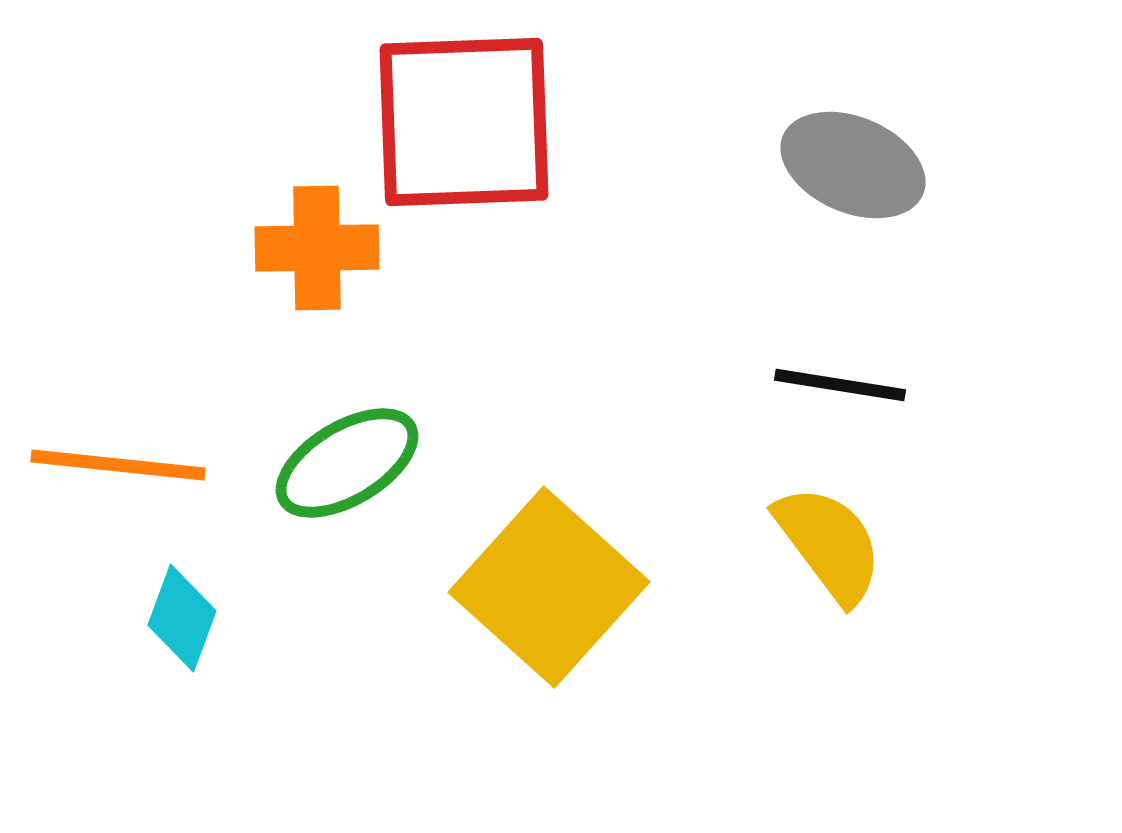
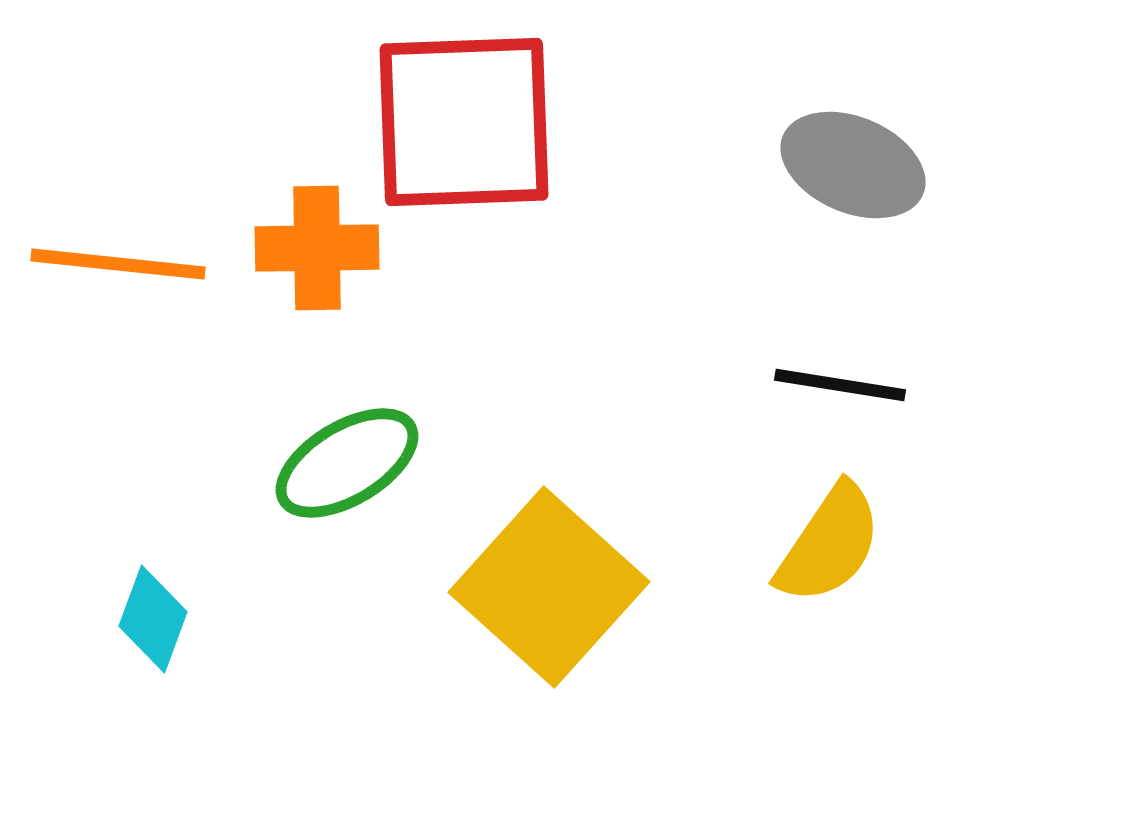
orange line: moved 201 px up
yellow semicircle: rotated 71 degrees clockwise
cyan diamond: moved 29 px left, 1 px down
